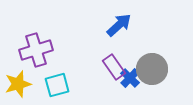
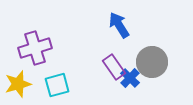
blue arrow: rotated 80 degrees counterclockwise
purple cross: moved 1 px left, 2 px up
gray circle: moved 7 px up
